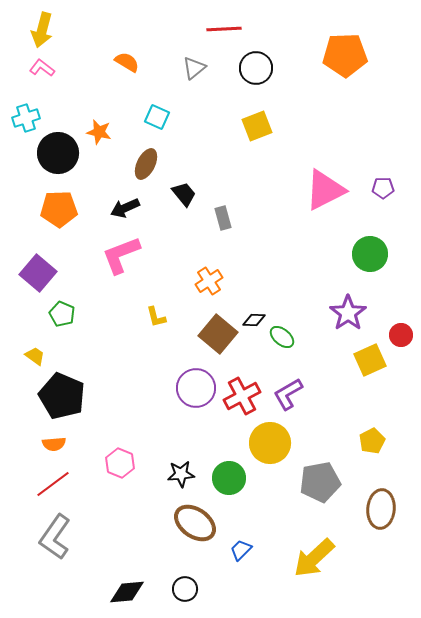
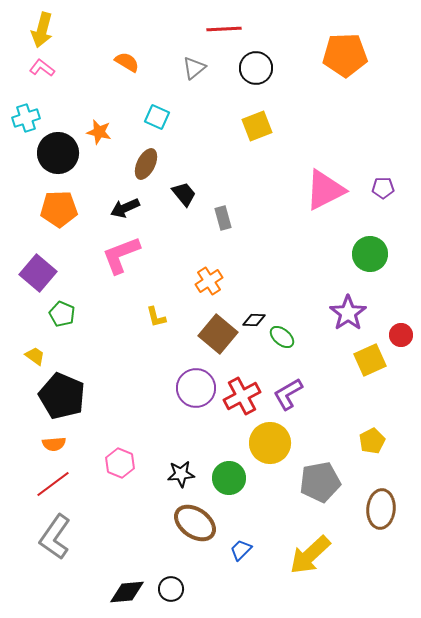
yellow arrow at (314, 558): moved 4 px left, 3 px up
black circle at (185, 589): moved 14 px left
